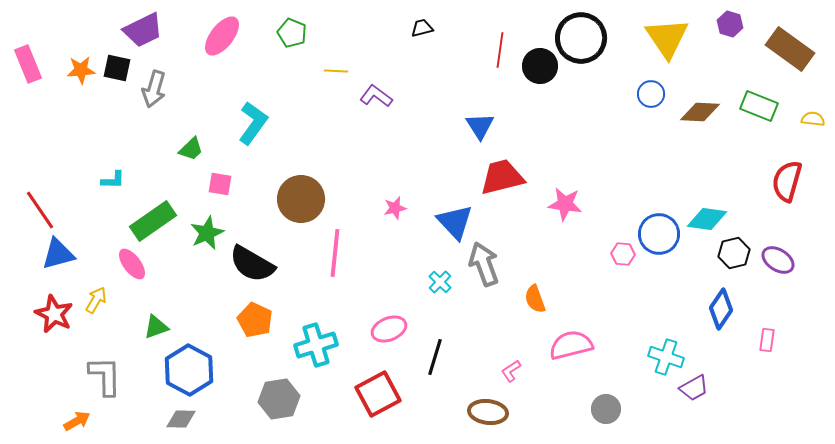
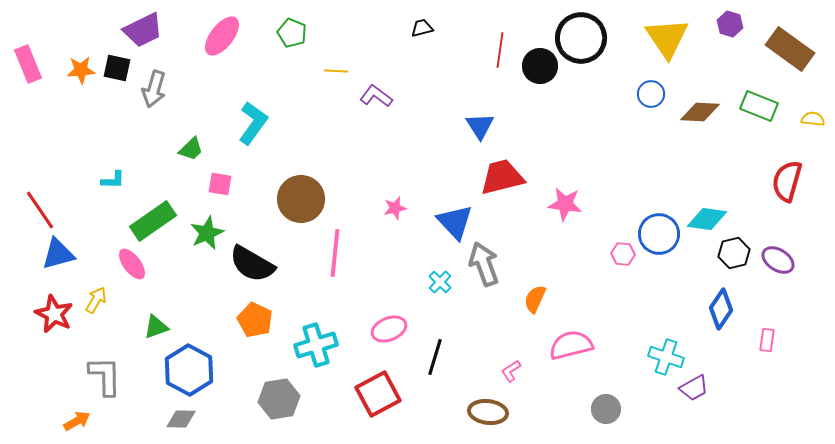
orange semicircle at (535, 299): rotated 44 degrees clockwise
